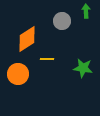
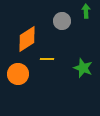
green star: rotated 12 degrees clockwise
